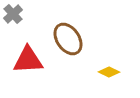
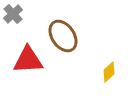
brown ellipse: moved 5 px left, 3 px up
yellow diamond: rotated 70 degrees counterclockwise
